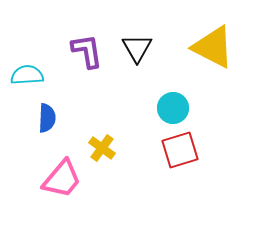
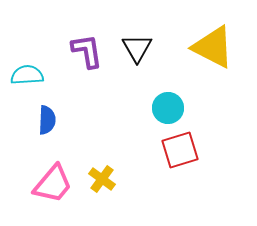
cyan circle: moved 5 px left
blue semicircle: moved 2 px down
yellow cross: moved 31 px down
pink trapezoid: moved 9 px left, 5 px down
